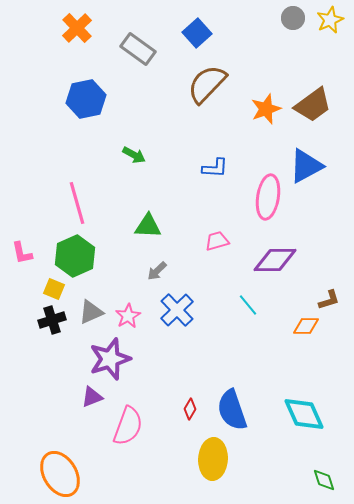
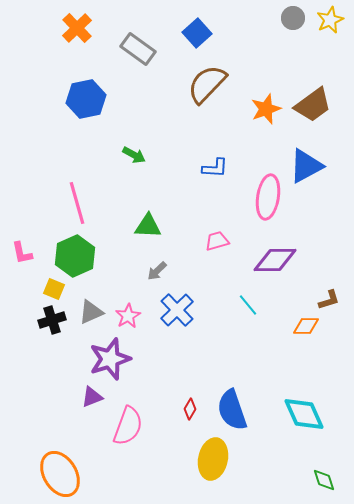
yellow ellipse: rotated 9 degrees clockwise
